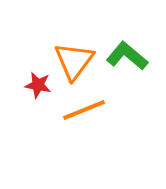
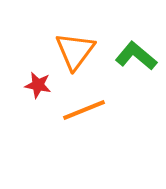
green L-shape: moved 9 px right
orange triangle: moved 1 px right, 10 px up
